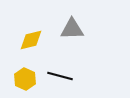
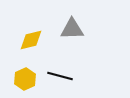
yellow hexagon: rotated 10 degrees clockwise
